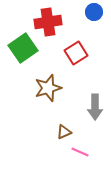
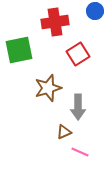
blue circle: moved 1 px right, 1 px up
red cross: moved 7 px right
green square: moved 4 px left, 2 px down; rotated 24 degrees clockwise
red square: moved 2 px right, 1 px down
gray arrow: moved 17 px left
